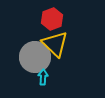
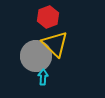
red hexagon: moved 4 px left, 2 px up
gray circle: moved 1 px right, 1 px up
